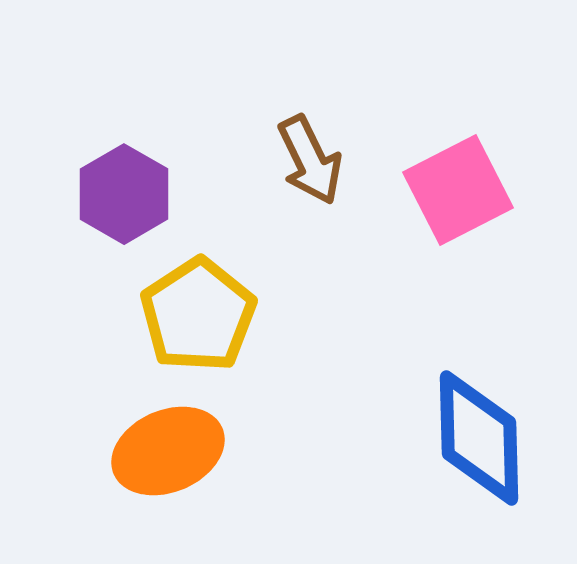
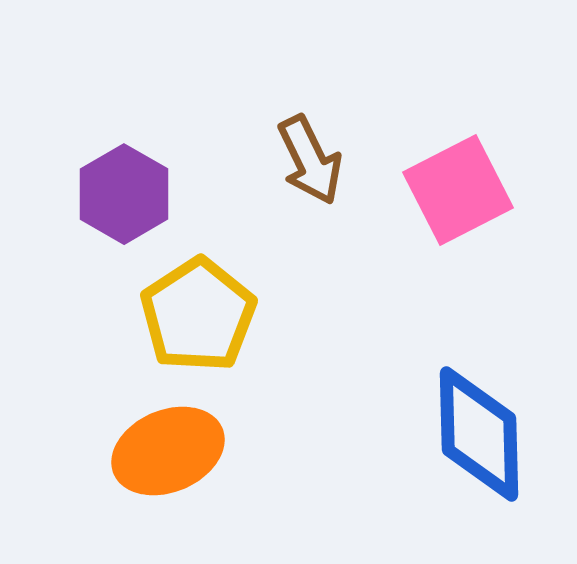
blue diamond: moved 4 px up
